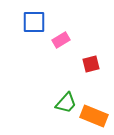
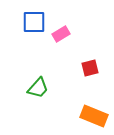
pink rectangle: moved 6 px up
red square: moved 1 px left, 4 px down
green trapezoid: moved 28 px left, 15 px up
